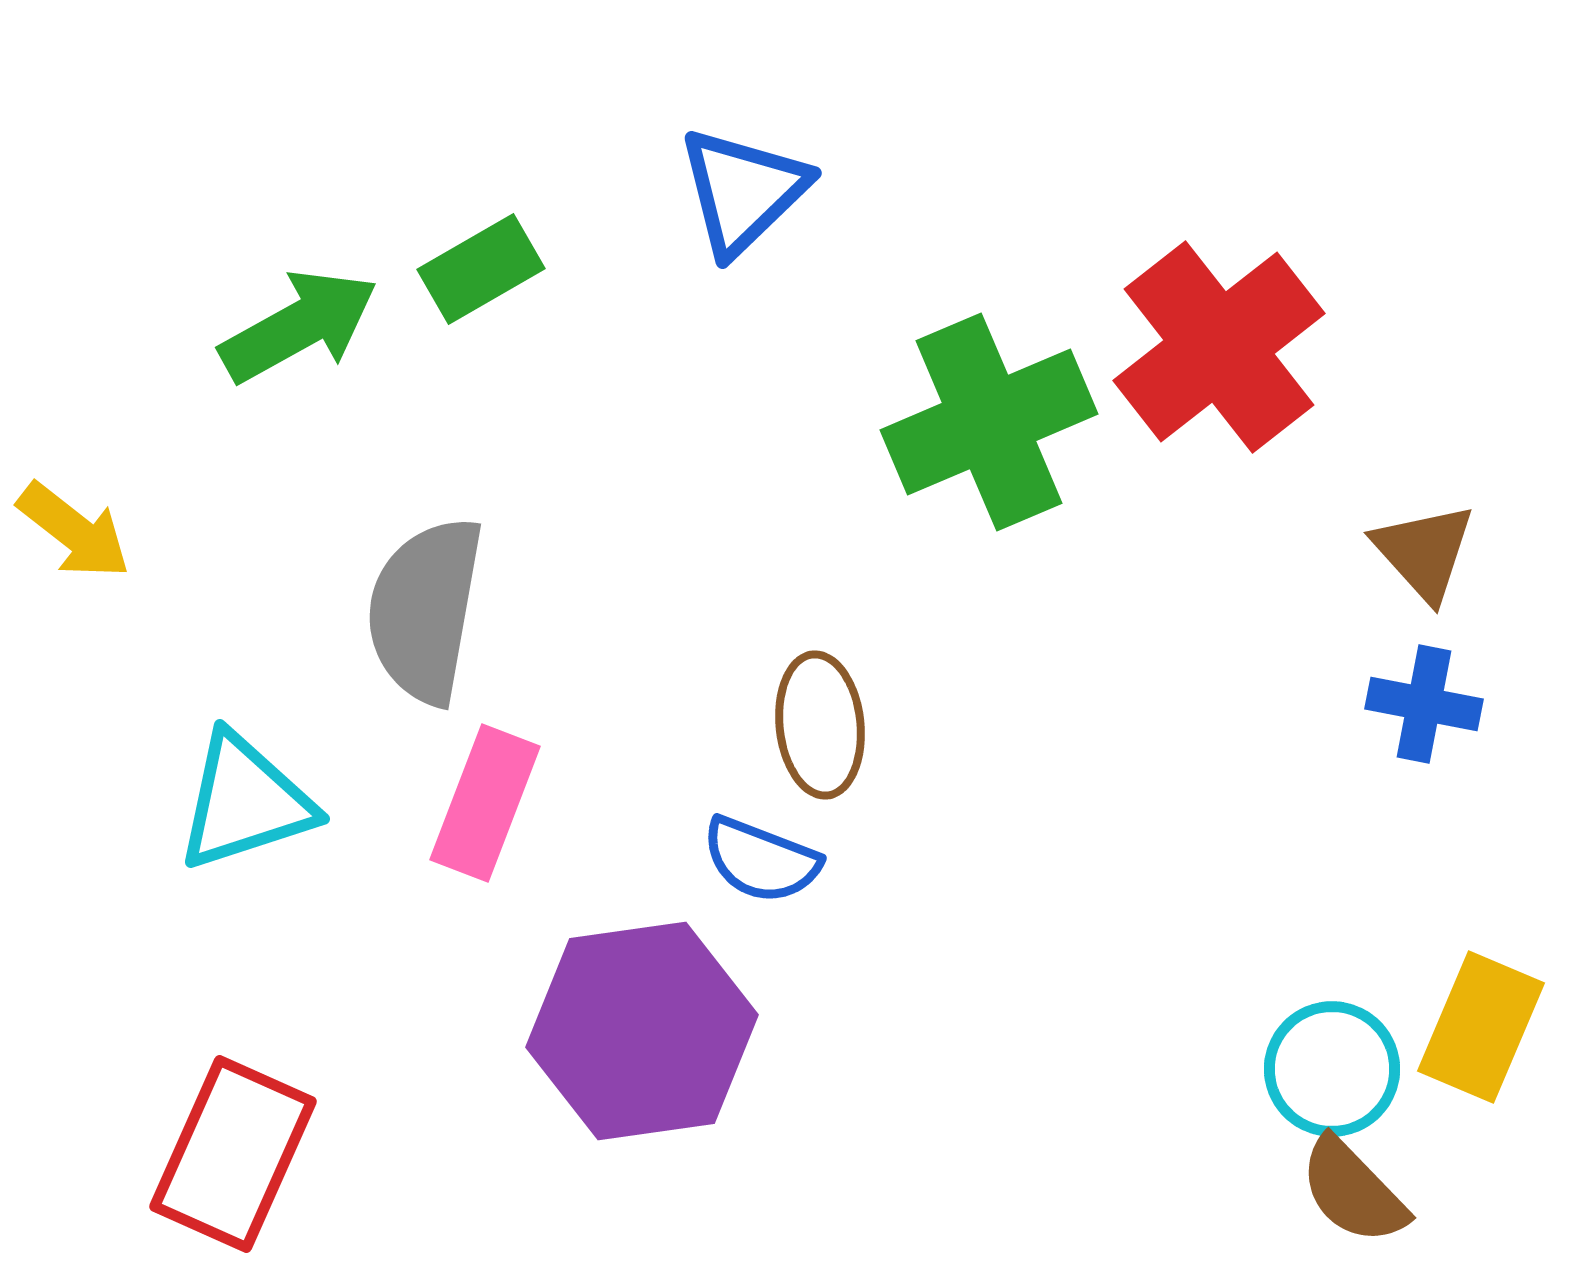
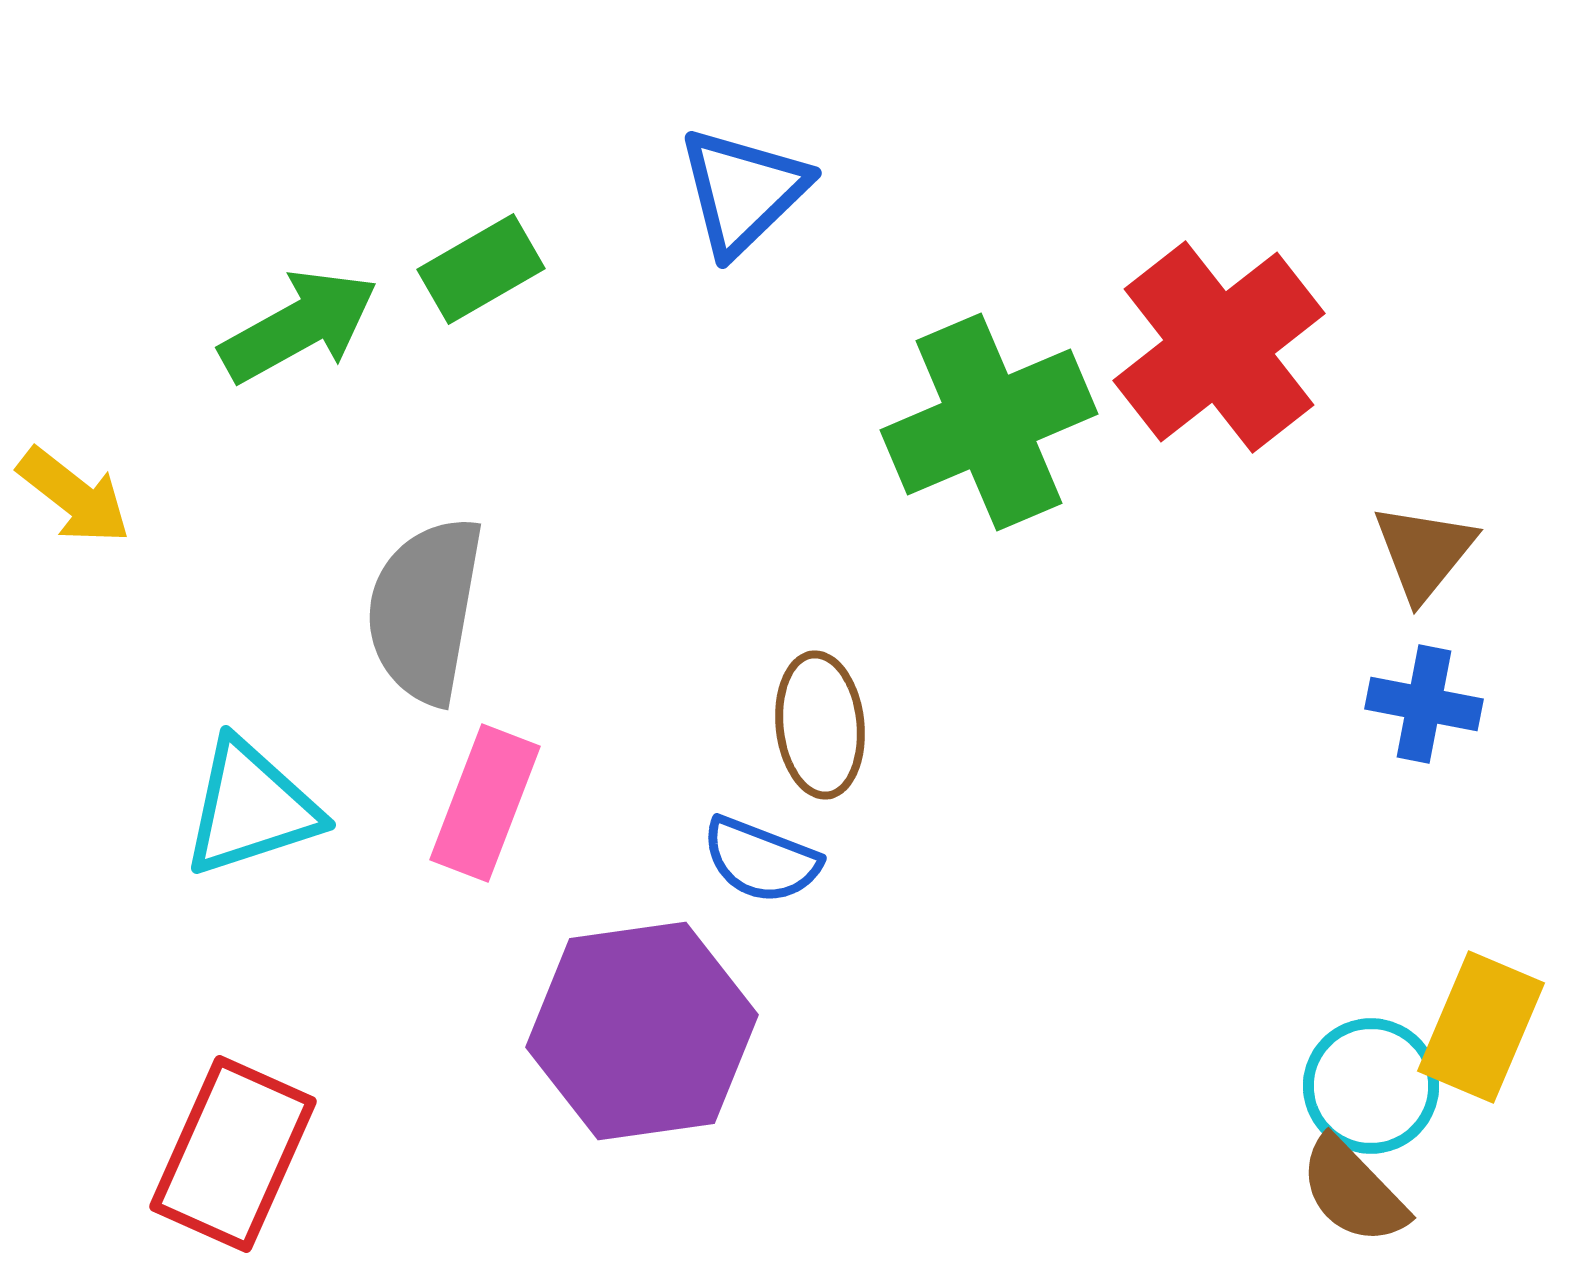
yellow arrow: moved 35 px up
brown triangle: rotated 21 degrees clockwise
cyan triangle: moved 6 px right, 6 px down
cyan circle: moved 39 px right, 17 px down
